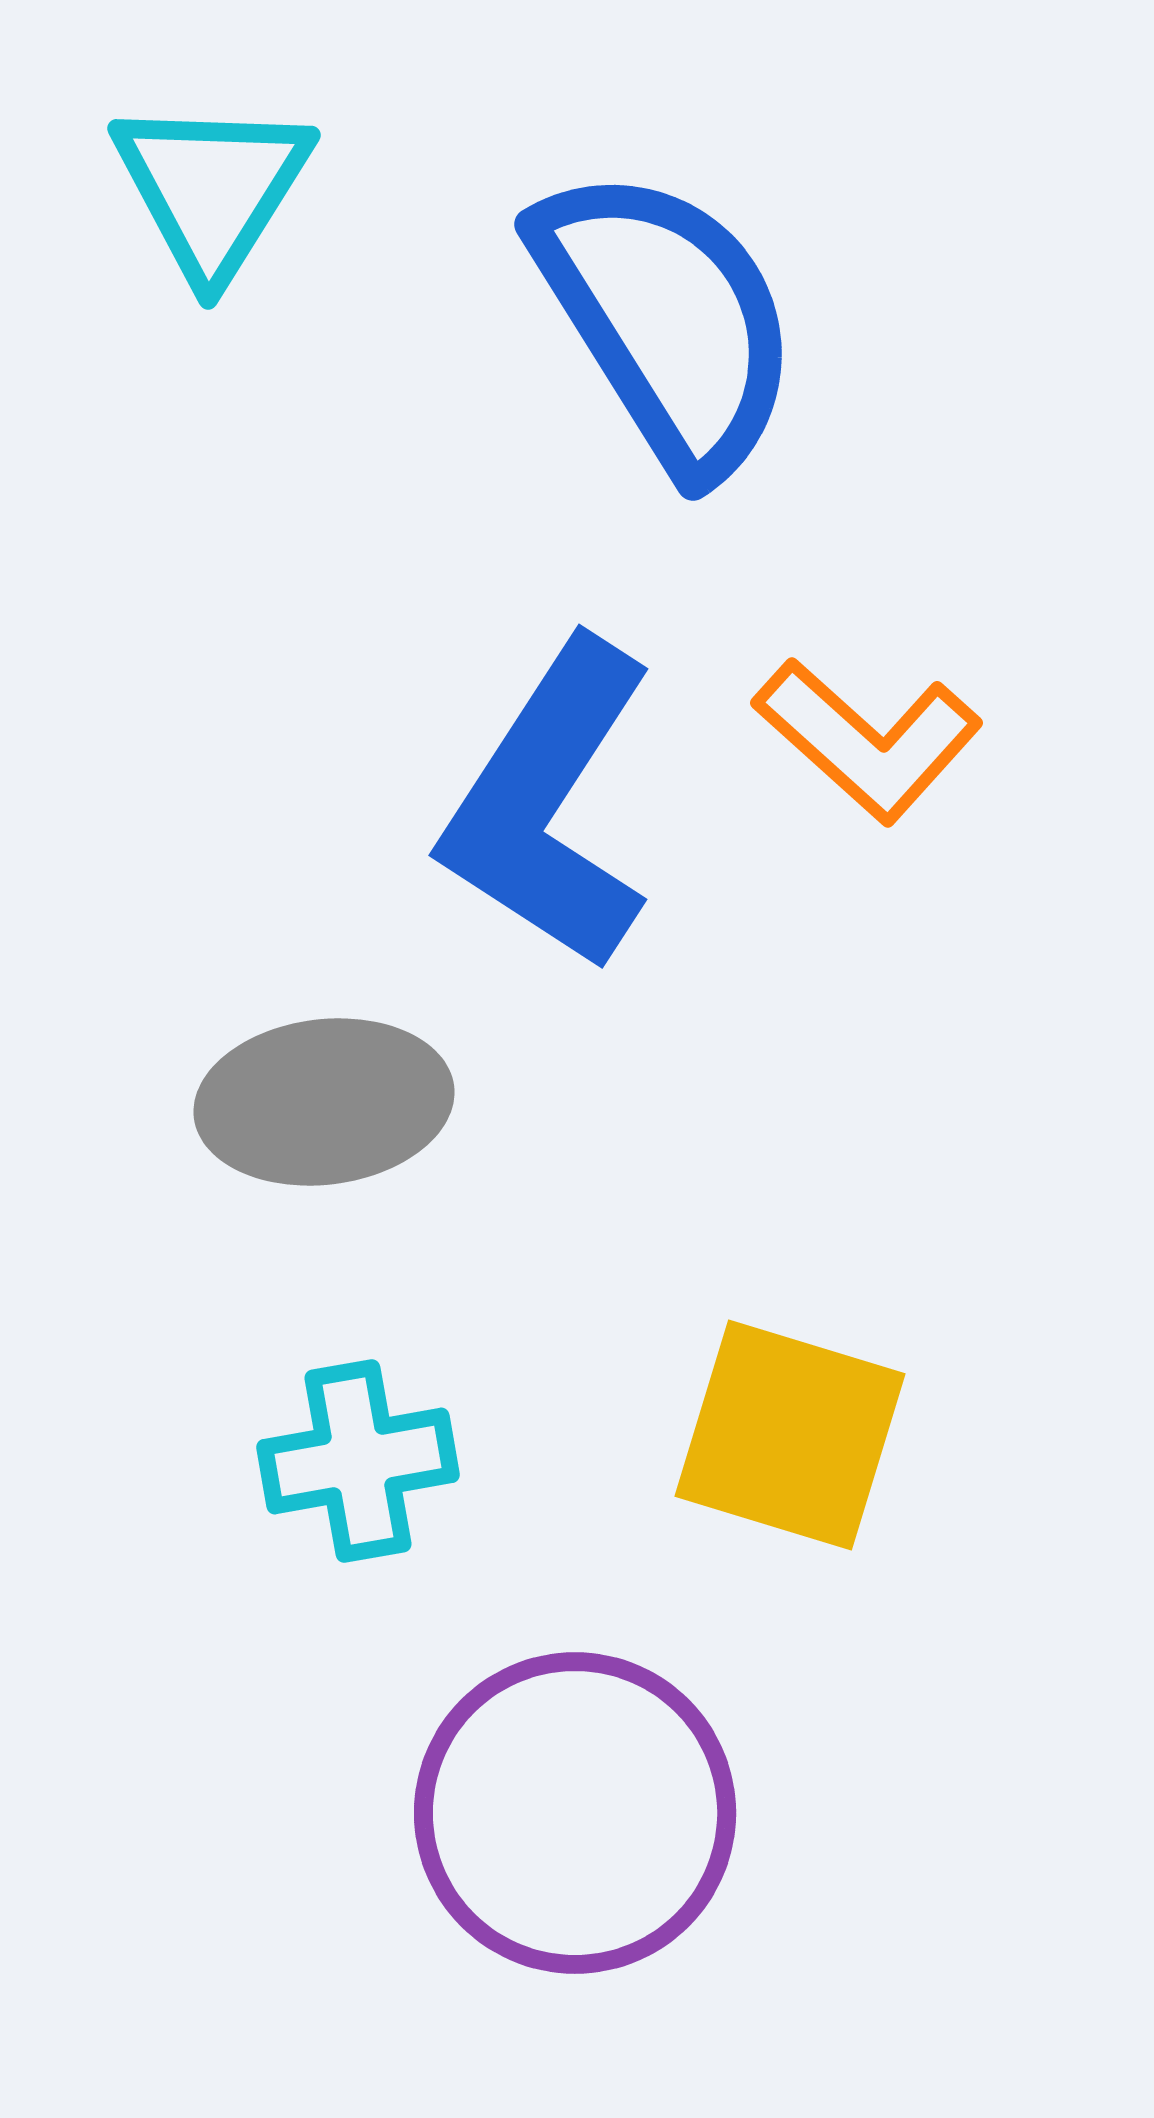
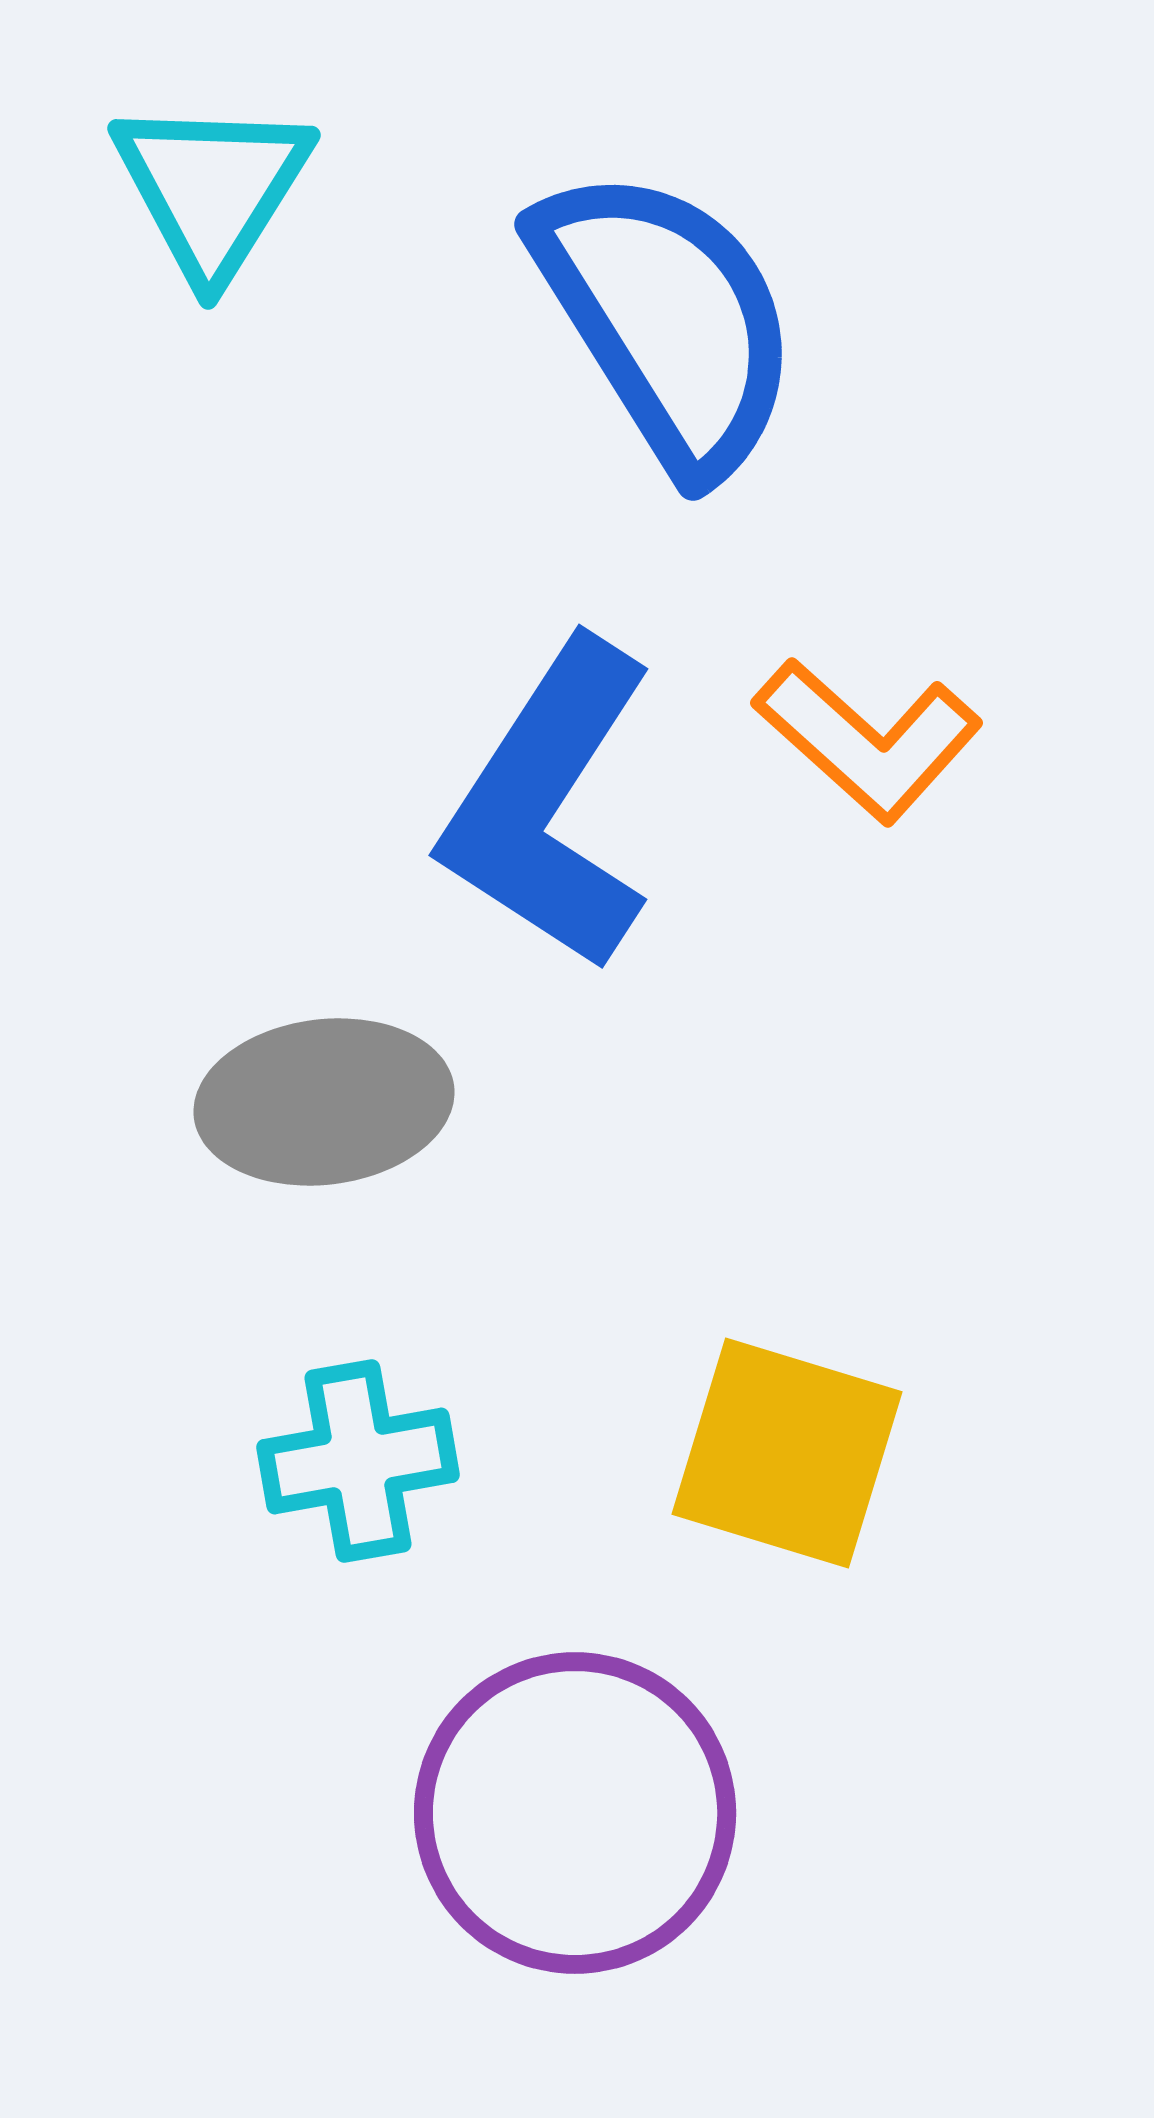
yellow square: moved 3 px left, 18 px down
